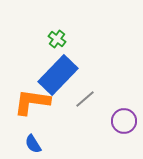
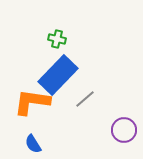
green cross: rotated 24 degrees counterclockwise
purple circle: moved 9 px down
